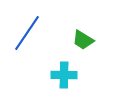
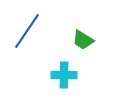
blue line: moved 2 px up
